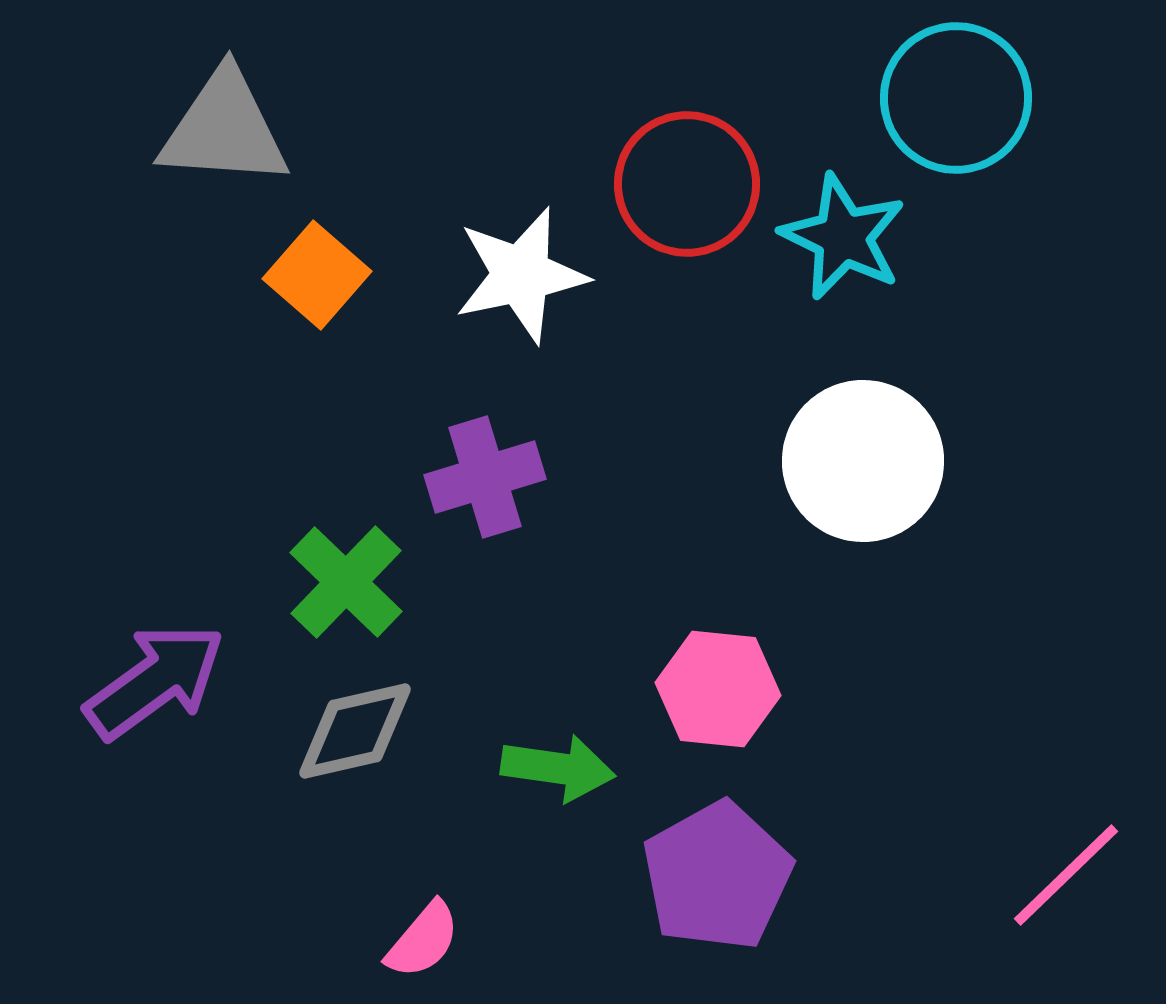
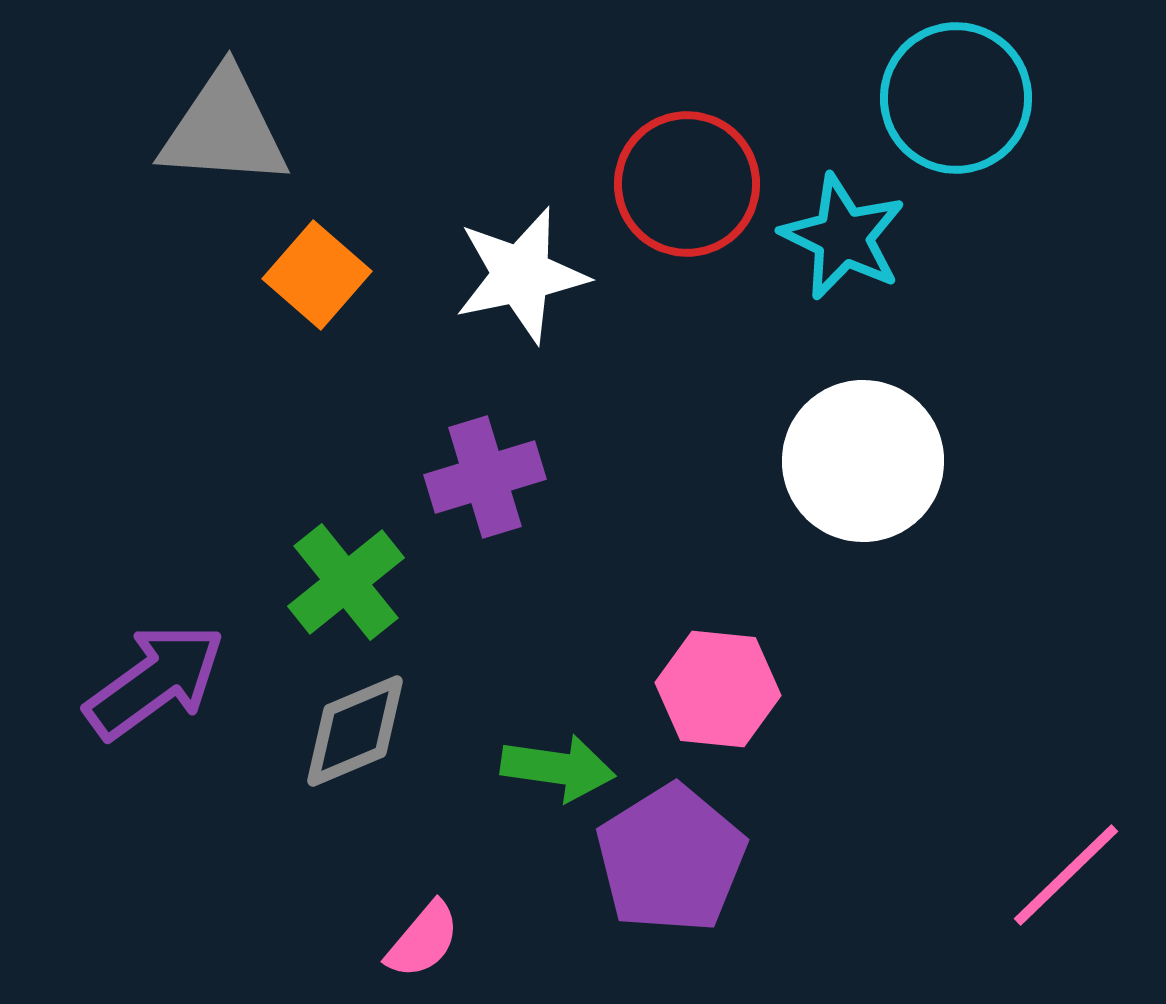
green cross: rotated 7 degrees clockwise
gray diamond: rotated 10 degrees counterclockwise
purple pentagon: moved 46 px left, 17 px up; rotated 3 degrees counterclockwise
